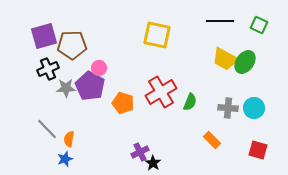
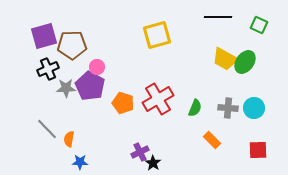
black line: moved 2 px left, 4 px up
yellow square: rotated 28 degrees counterclockwise
pink circle: moved 2 px left, 1 px up
red cross: moved 3 px left, 7 px down
green semicircle: moved 5 px right, 6 px down
red square: rotated 18 degrees counterclockwise
blue star: moved 15 px right, 3 px down; rotated 21 degrees clockwise
